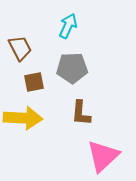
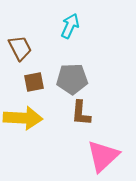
cyan arrow: moved 2 px right
gray pentagon: moved 11 px down
